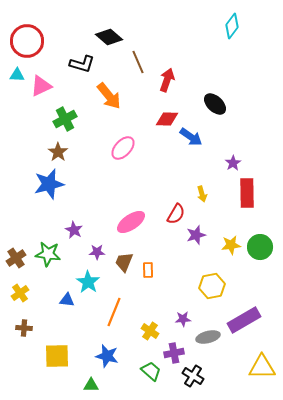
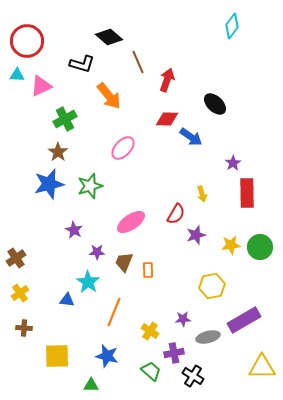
green star at (48, 254): moved 42 px right, 68 px up; rotated 25 degrees counterclockwise
